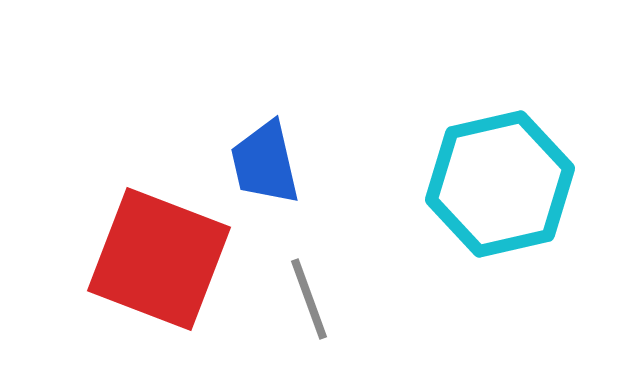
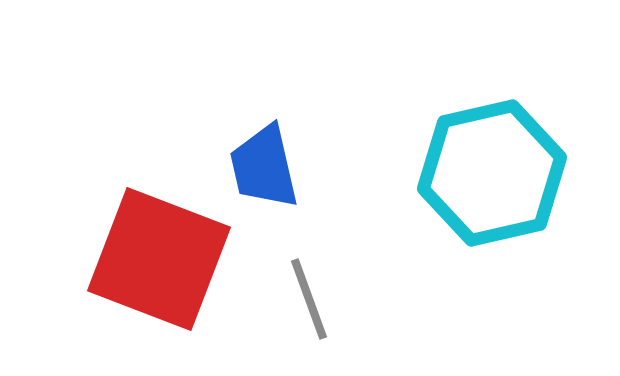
blue trapezoid: moved 1 px left, 4 px down
cyan hexagon: moved 8 px left, 11 px up
